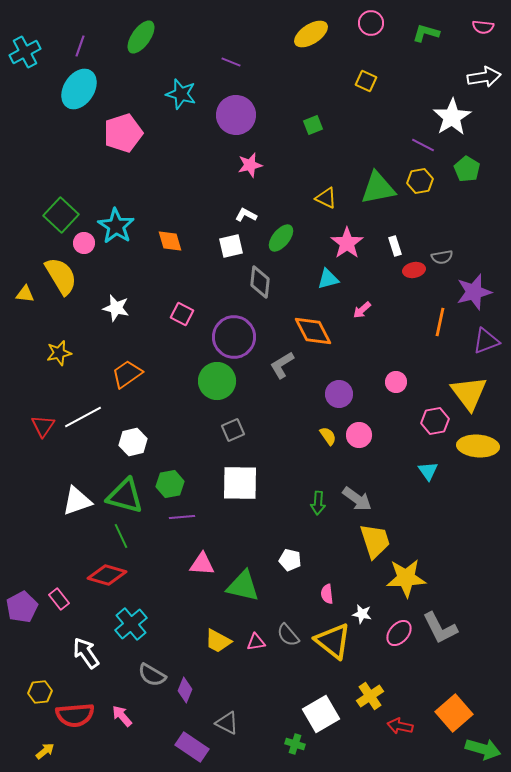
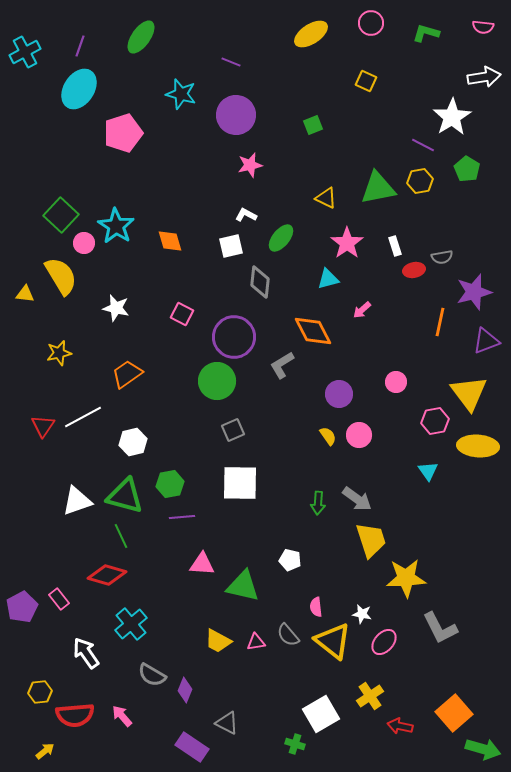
yellow trapezoid at (375, 541): moved 4 px left, 1 px up
pink semicircle at (327, 594): moved 11 px left, 13 px down
pink ellipse at (399, 633): moved 15 px left, 9 px down
